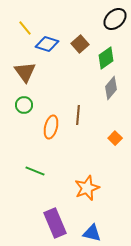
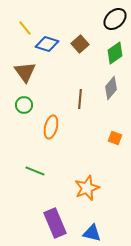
green diamond: moved 9 px right, 5 px up
brown line: moved 2 px right, 16 px up
orange square: rotated 24 degrees counterclockwise
